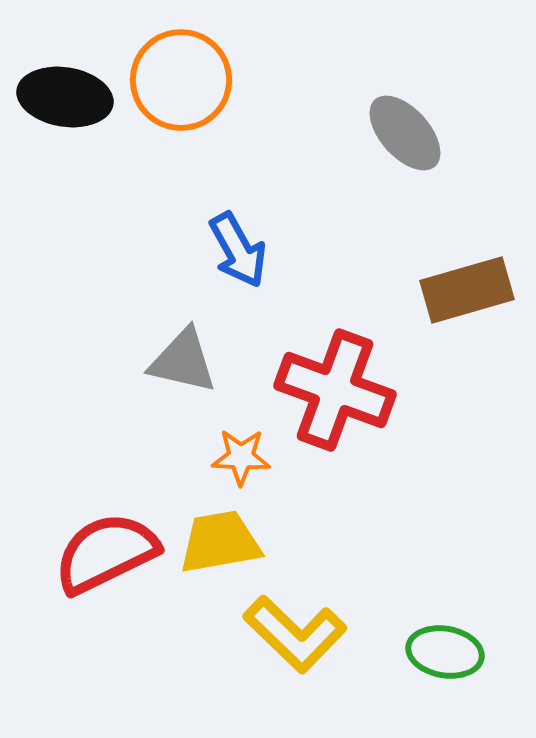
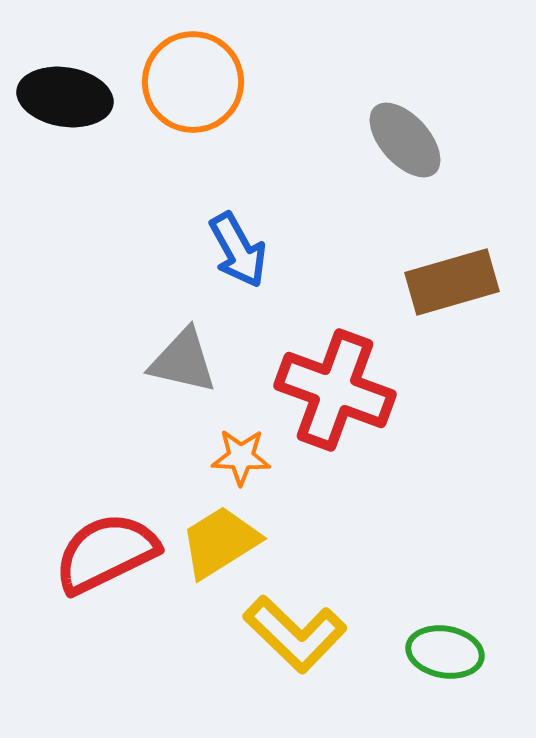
orange circle: moved 12 px right, 2 px down
gray ellipse: moved 7 px down
brown rectangle: moved 15 px left, 8 px up
yellow trapezoid: rotated 22 degrees counterclockwise
